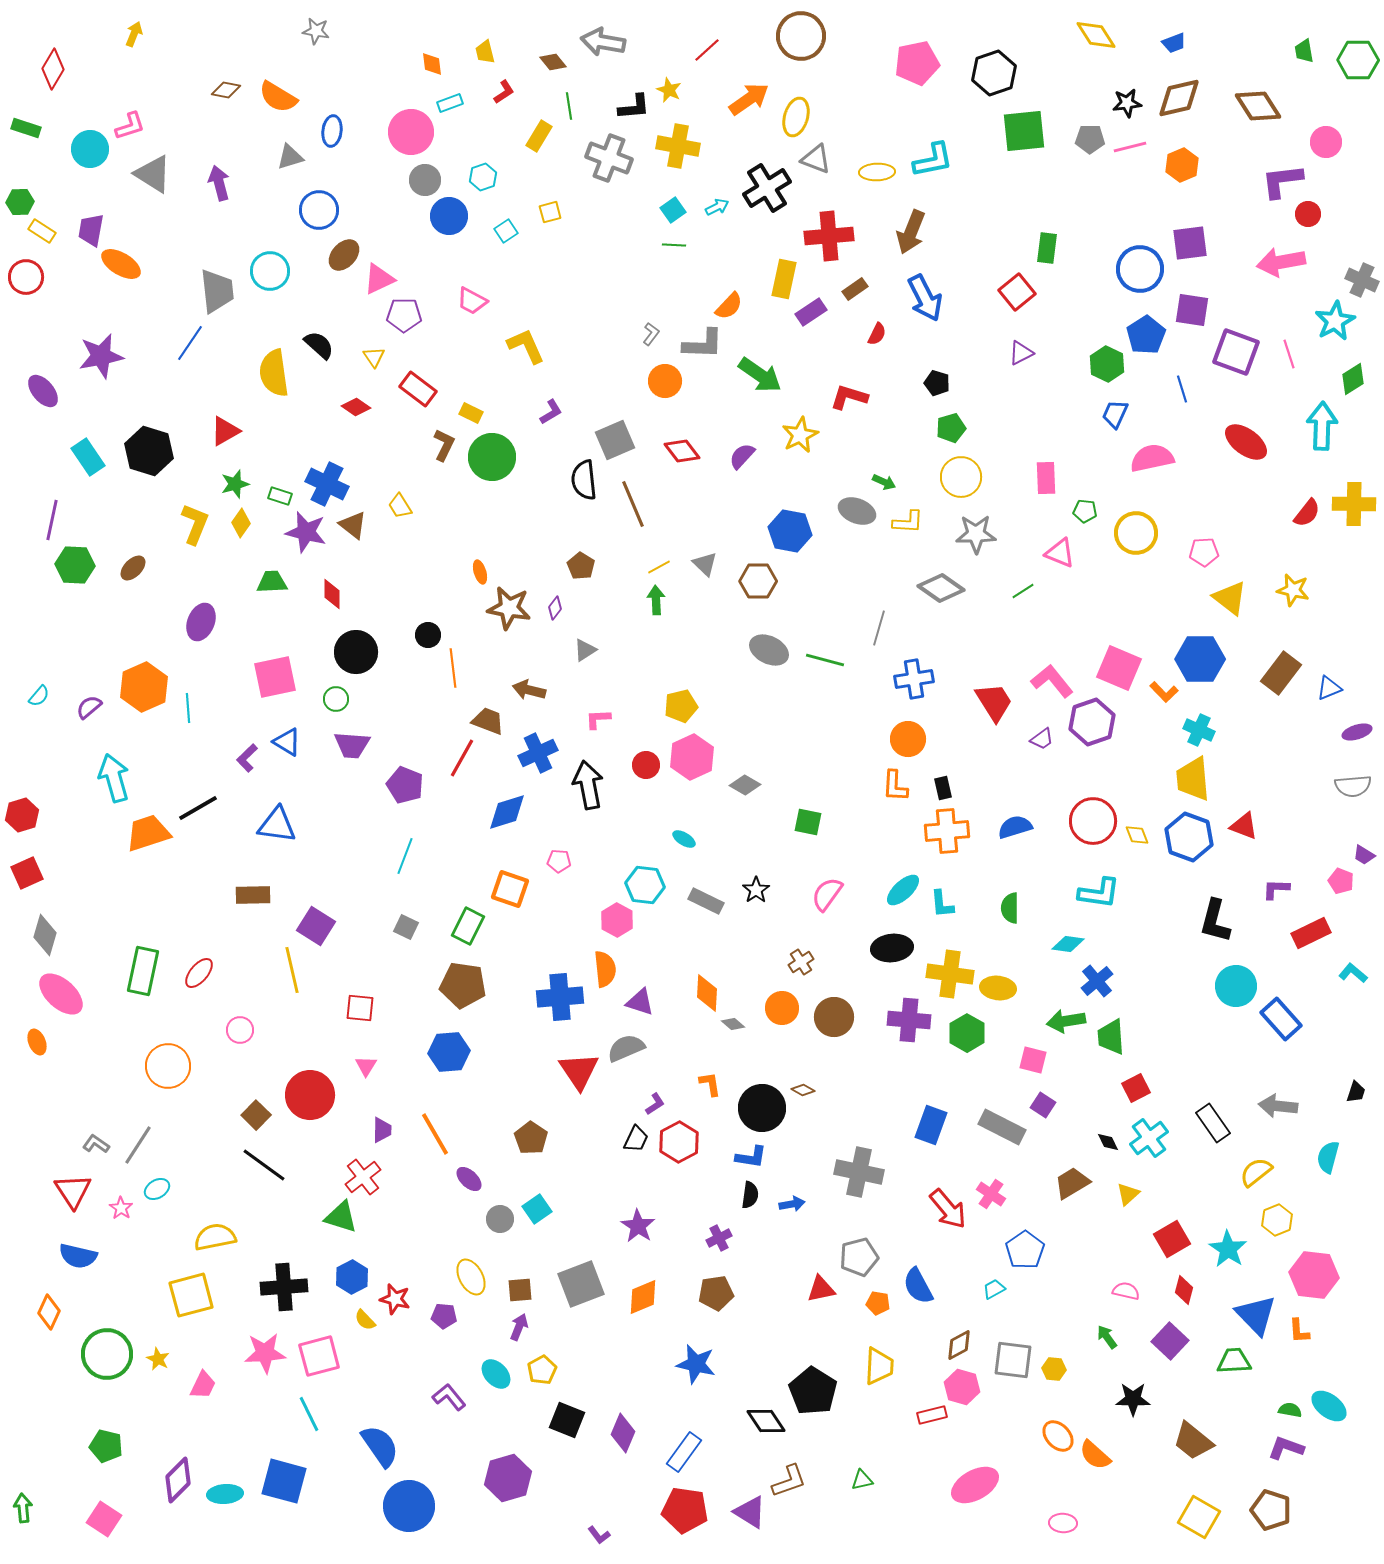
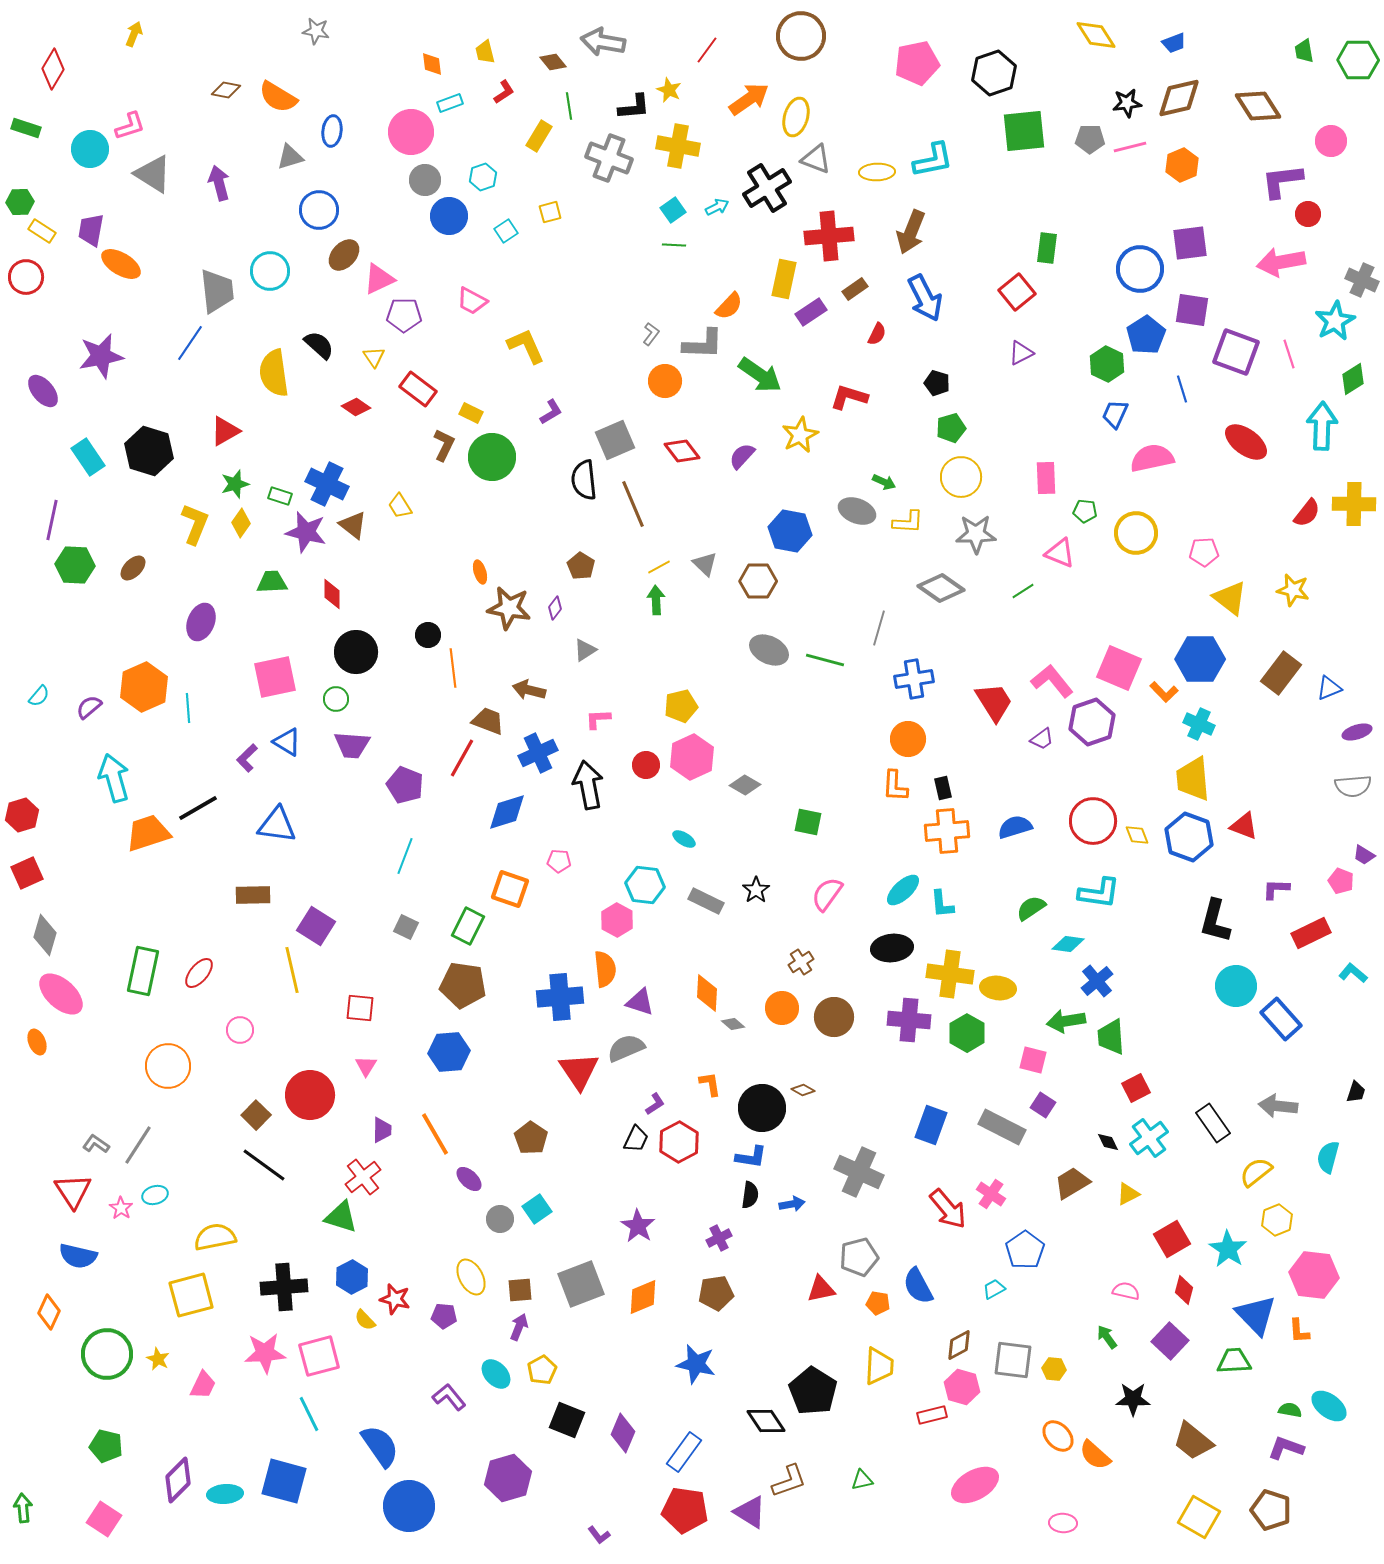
red line at (707, 50): rotated 12 degrees counterclockwise
pink circle at (1326, 142): moved 5 px right, 1 px up
cyan cross at (1199, 730): moved 6 px up
green semicircle at (1010, 908): moved 21 px right; rotated 56 degrees clockwise
gray cross at (859, 1172): rotated 12 degrees clockwise
cyan ellipse at (157, 1189): moved 2 px left, 6 px down; rotated 15 degrees clockwise
yellow triangle at (1128, 1194): rotated 15 degrees clockwise
